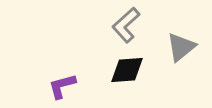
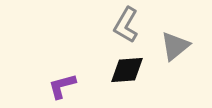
gray L-shape: rotated 18 degrees counterclockwise
gray triangle: moved 6 px left, 1 px up
